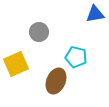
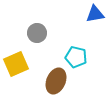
gray circle: moved 2 px left, 1 px down
